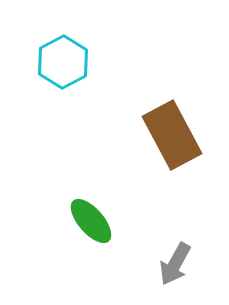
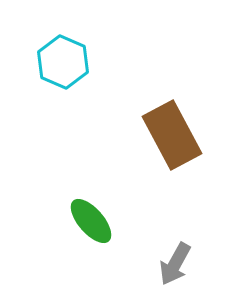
cyan hexagon: rotated 9 degrees counterclockwise
